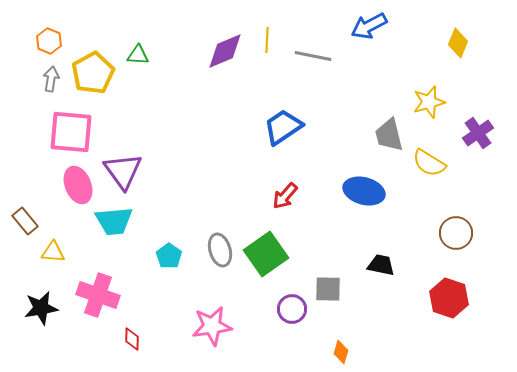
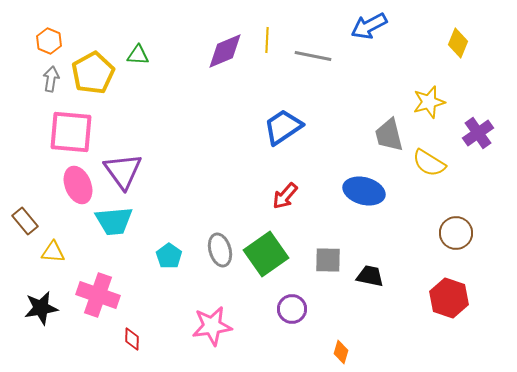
black trapezoid: moved 11 px left, 11 px down
gray square: moved 29 px up
